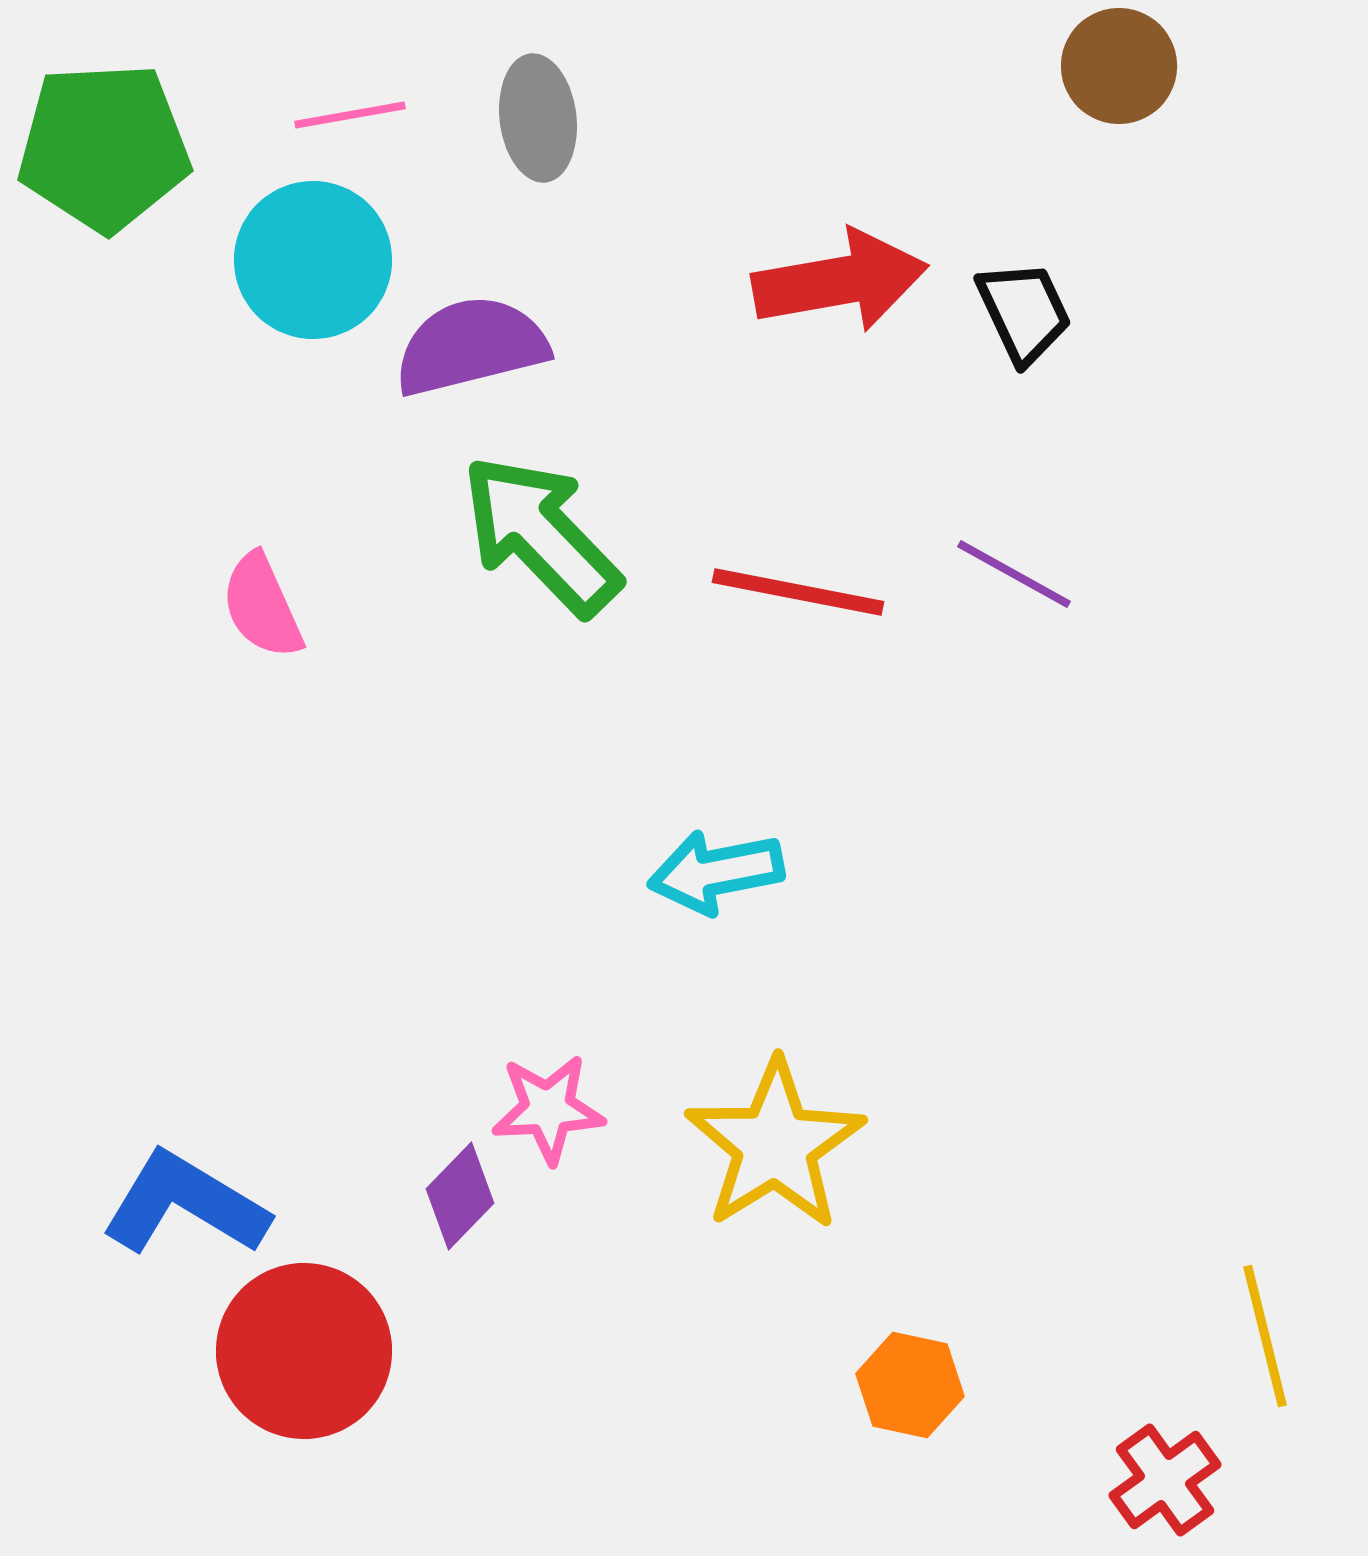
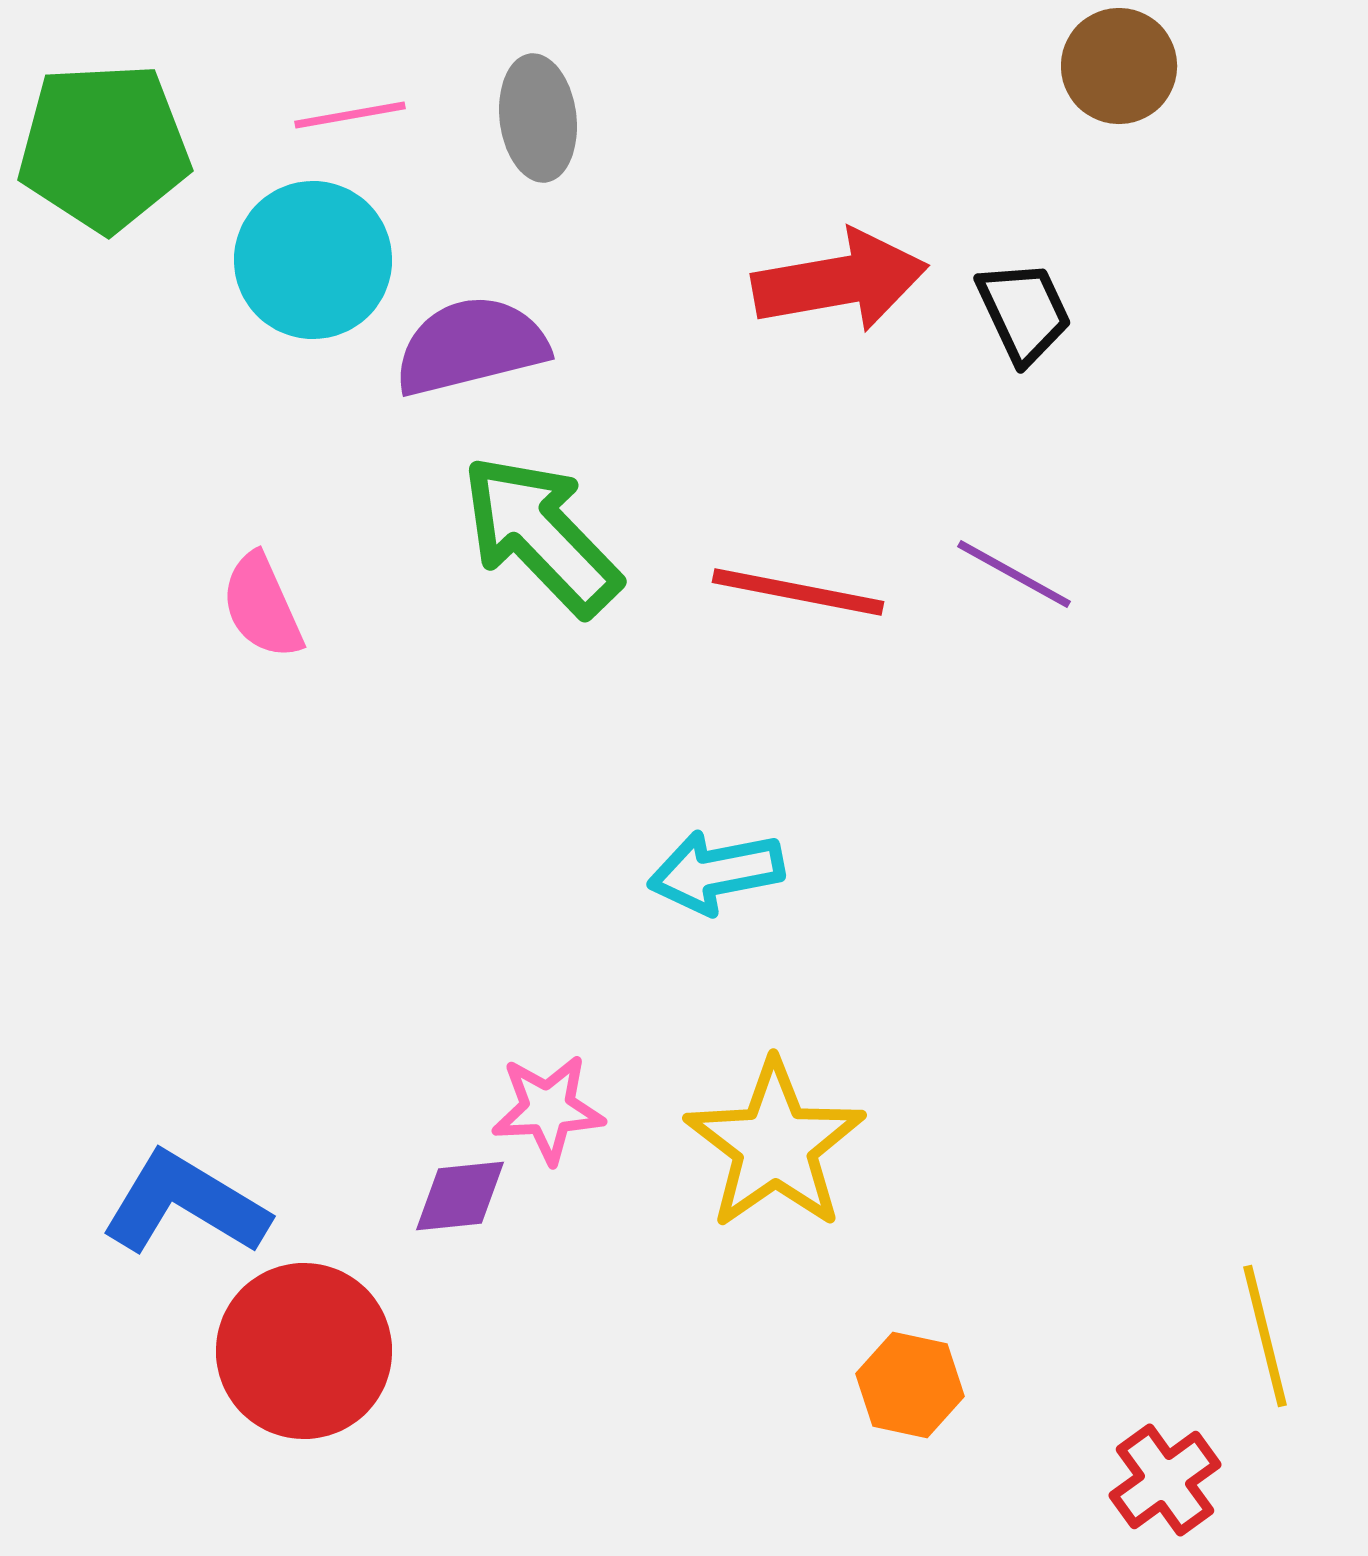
yellow star: rotated 3 degrees counterclockwise
purple diamond: rotated 40 degrees clockwise
